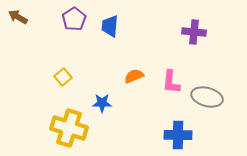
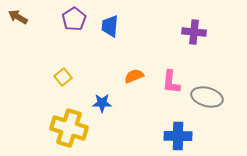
blue cross: moved 1 px down
